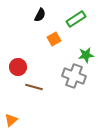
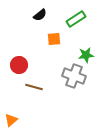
black semicircle: rotated 24 degrees clockwise
orange square: rotated 24 degrees clockwise
red circle: moved 1 px right, 2 px up
